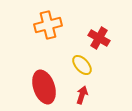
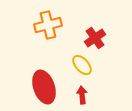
red cross: moved 4 px left; rotated 25 degrees clockwise
red arrow: rotated 24 degrees counterclockwise
